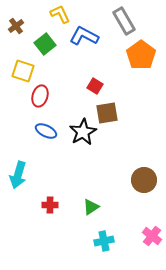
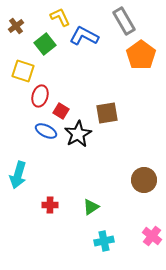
yellow L-shape: moved 3 px down
red square: moved 34 px left, 25 px down
black star: moved 5 px left, 2 px down
